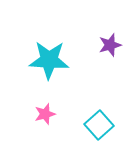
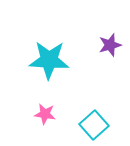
pink star: rotated 25 degrees clockwise
cyan square: moved 5 px left
